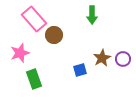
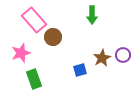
pink rectangle: moved 1 px down
brown circle: moved 1 px left, 2 px down
pink star: moved 1 px right
purple circle: moved 4 px up
